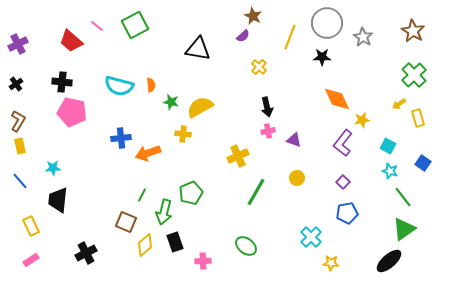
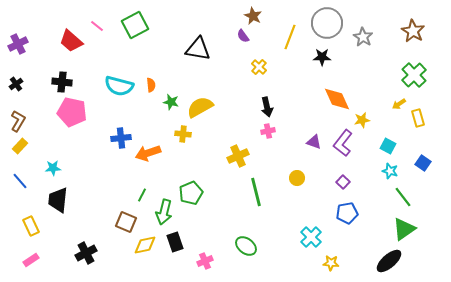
purple semicircle at (243, 36): rotated 96 degrees clockwise
purple triangle at (294, 140): moved 20 px right, 2 px down
yellow rectangle at (20, 146): rotated 56 degrees clockwise
green line at (256, 192): rotated 44 degrees counterclockwise
yellow diamond at (145, 245): rotated 30 degrees clockwise
pink cross at (203, 261): moved 2 px right; rotated 21 degrees counterclockwise
